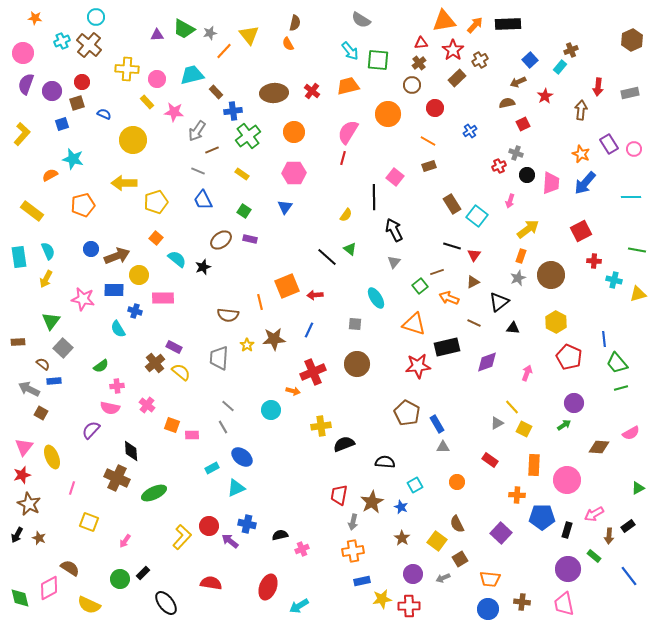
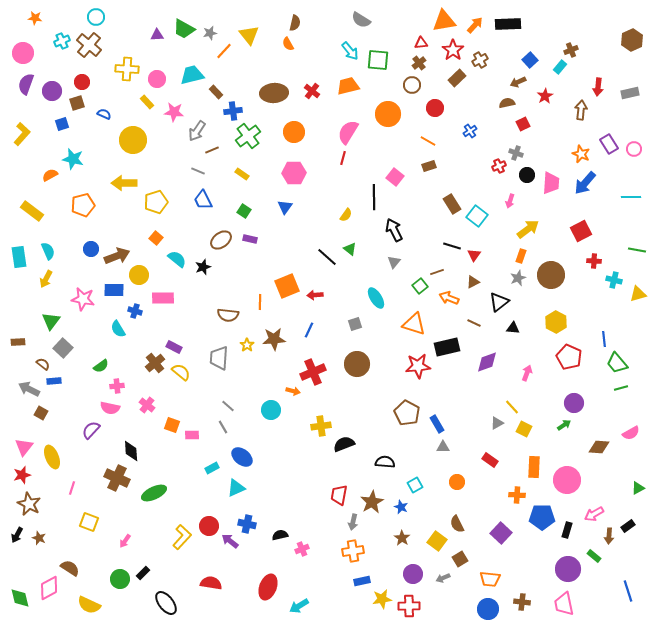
orange line at (260, 302): rotated 14 degrees clockwise
gray square at (355, 324): rotated 24 degrees counterclockwise
orange rectangle at (534, 465): moved 2 px down
blue line at (629, 576): moved 1 px left, 15 px down; rotated 20 degrees clockwise
